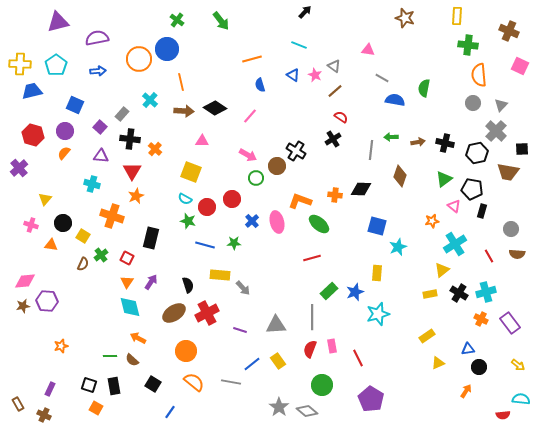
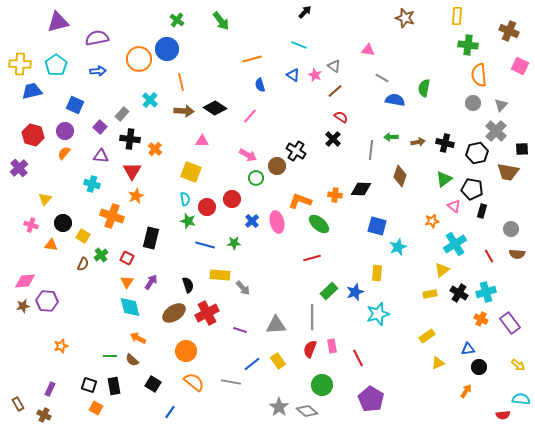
black cross at (333, 139): rotated 14 degrees counterclockwise
cyan semicircle at (185, 199): rotated 128 degrees counterclockwise
